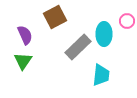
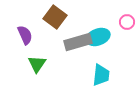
brown square: rotated 25 degrees counterclockwise
pink circle: moved 1 px down
cyan ellipse: moved 6 px left, 3 px down; rotated 70 degrees clockwise
gray rectangle: moved 5 px up; rotated 28 degrees clockwise
green triangle: moved 14 px right, 3 px down
